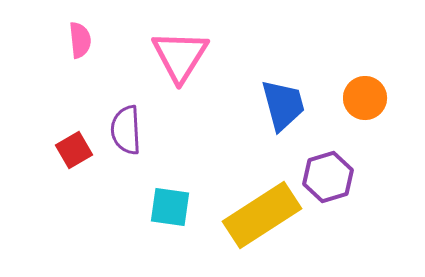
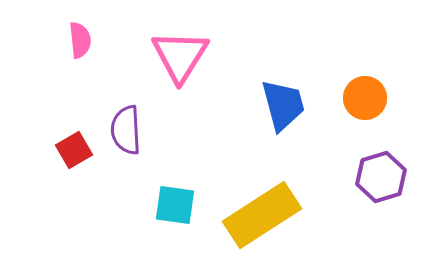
purple hexagon: moved 53 px right
cyan square: moved 5 px right, 2 px up
